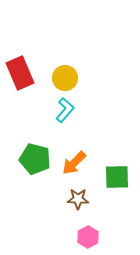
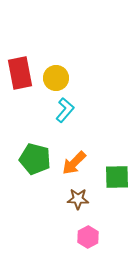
red rectangle: rotated 12 degrees clockwise
yellow circle: moved 9 px left
